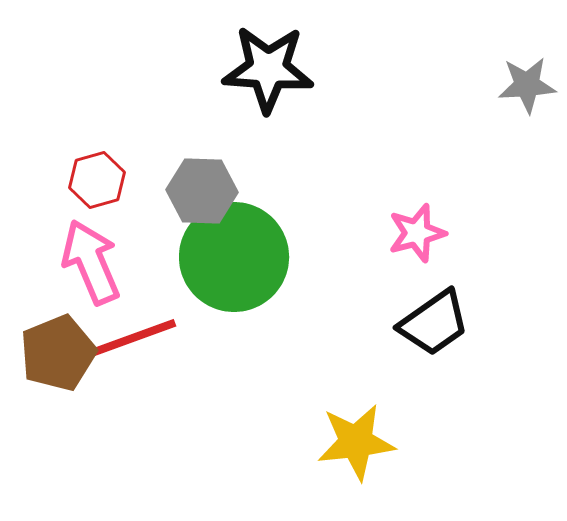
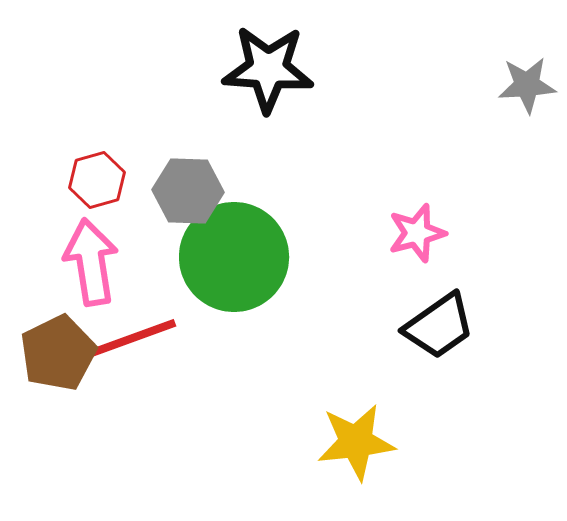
gray hexagon: moved 14 px left
pink arrow: rotated 14 degrees clockwise
black trapezoid: moved 5 px right, 3 px down
brown pentagon: rotated 4 degrees counterclockwise
